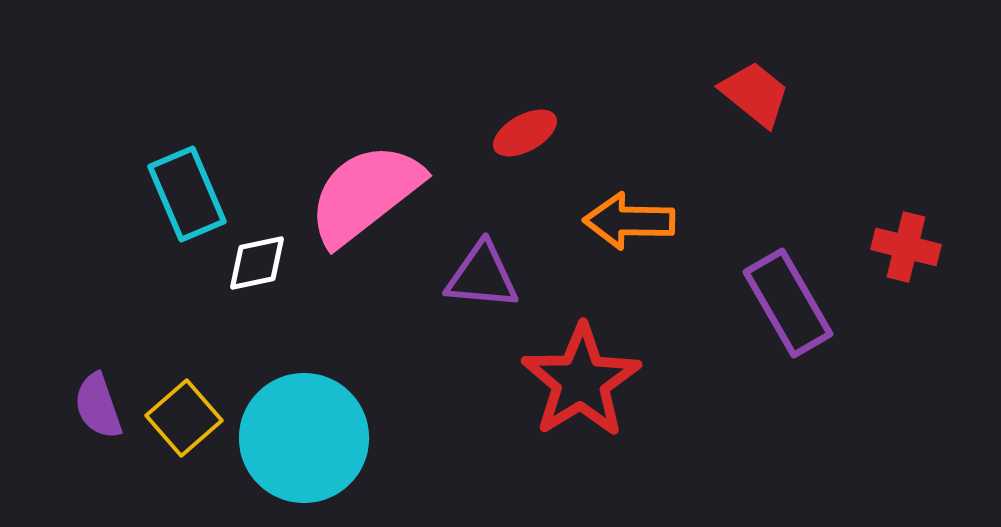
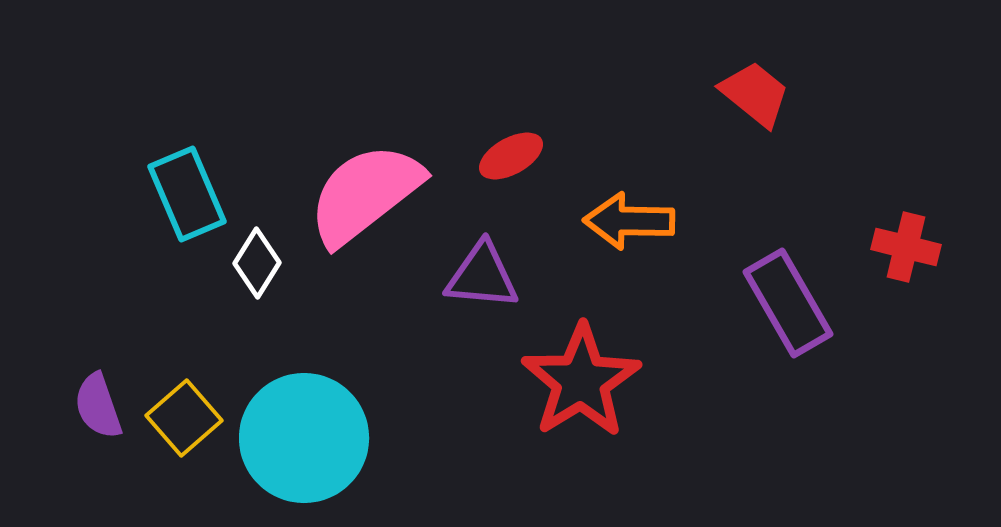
red ellipse: moved 14 px left, 23 px down
white diamond: rotated 46 degrees counterclockwise
